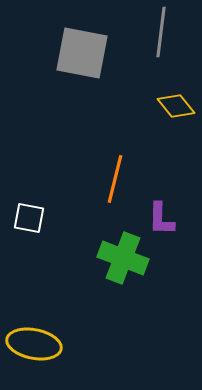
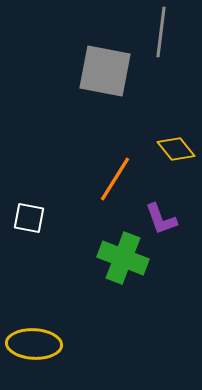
gray square: moved 23 px right, 18 px down
yellow diamond: moved 43 px down
orange line: rotated 18 degrees clockwise
purple L-shape: rotated 21 degrees counterclockwise
yellow ellipse: rotated 8 degrees counterclockwise
